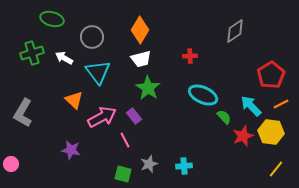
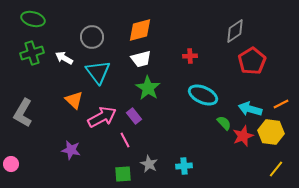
green ellipse: moved 19 px left
orange diamond: rotated 44 degrees clockwise
red pentagon: moved 19 px left, 14 px up
cyan arrow: moved 1 px left, 3 px down; rotated 30 degrees counterclockwise
green semicircle: moved 6 px down
gray star: rotated 24 degrees counterclockwise
green square: rotated 18 degrees counterclockwise
